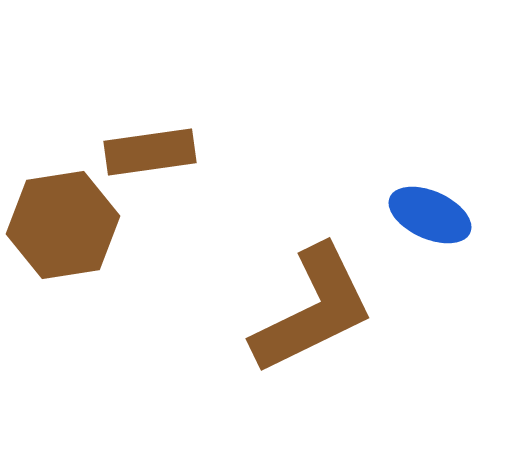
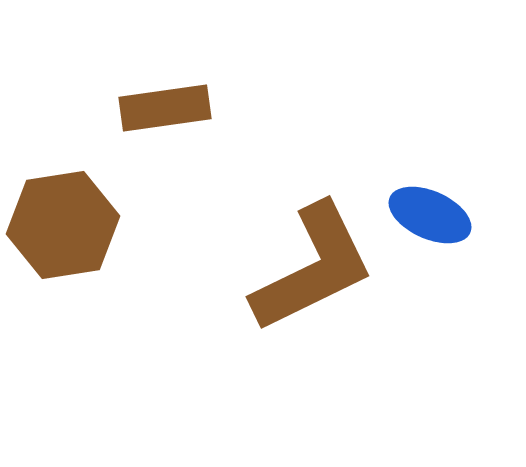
brown rectangle: moved 15 px right, 44 px up
brown L-shape: moved 42 px up
